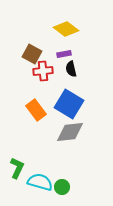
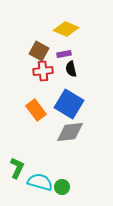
yellow diamond: rotated 15 degrees counterclockwise
brown square: moved 7 px right, 3 px up
